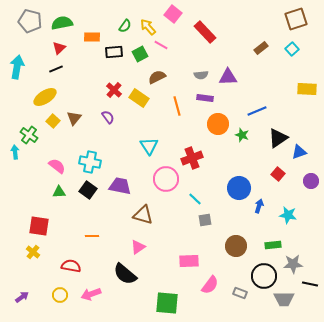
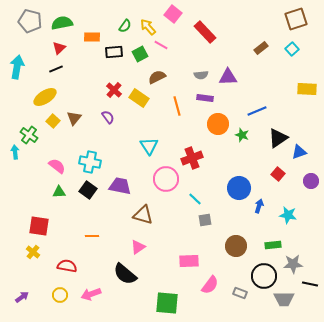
red semicircle at (71, 266): moved 4 px left
